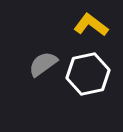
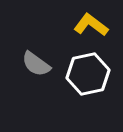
gray semicircle: moved 7 px left; rotated 108 degrees counterclockwise
